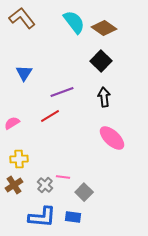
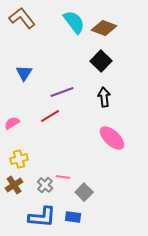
brown diamond: rotated 15 degrees counterclockwise
yellow cross: rotated 12 degrees counterclockwise
